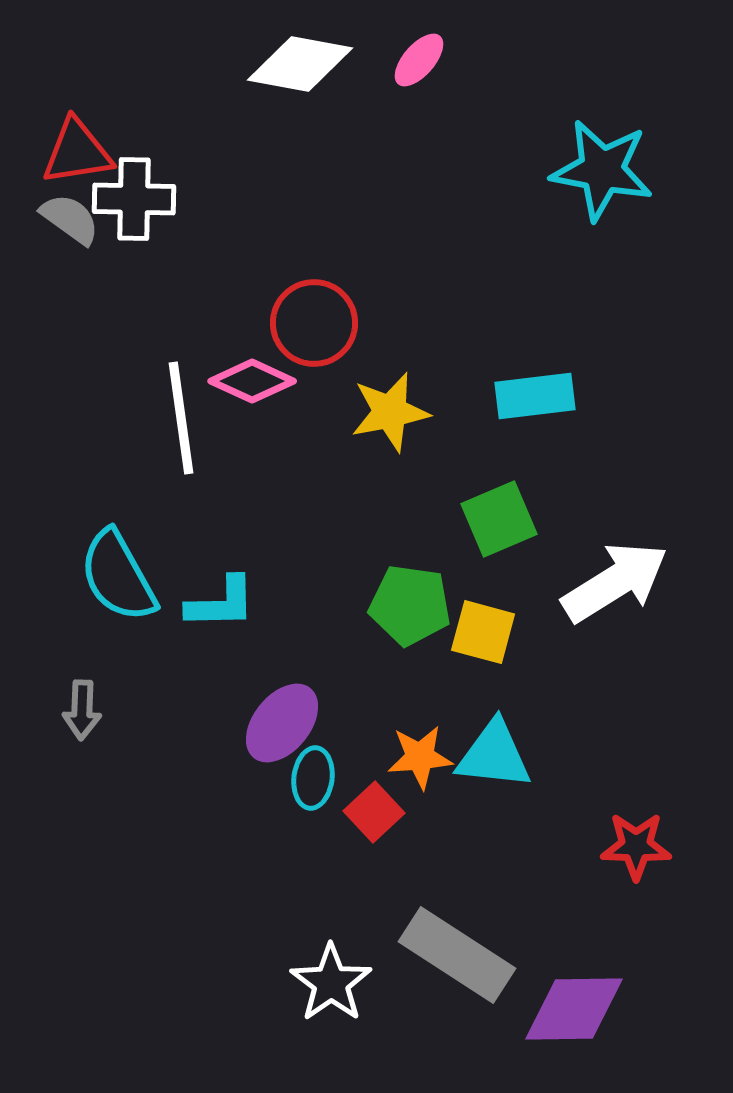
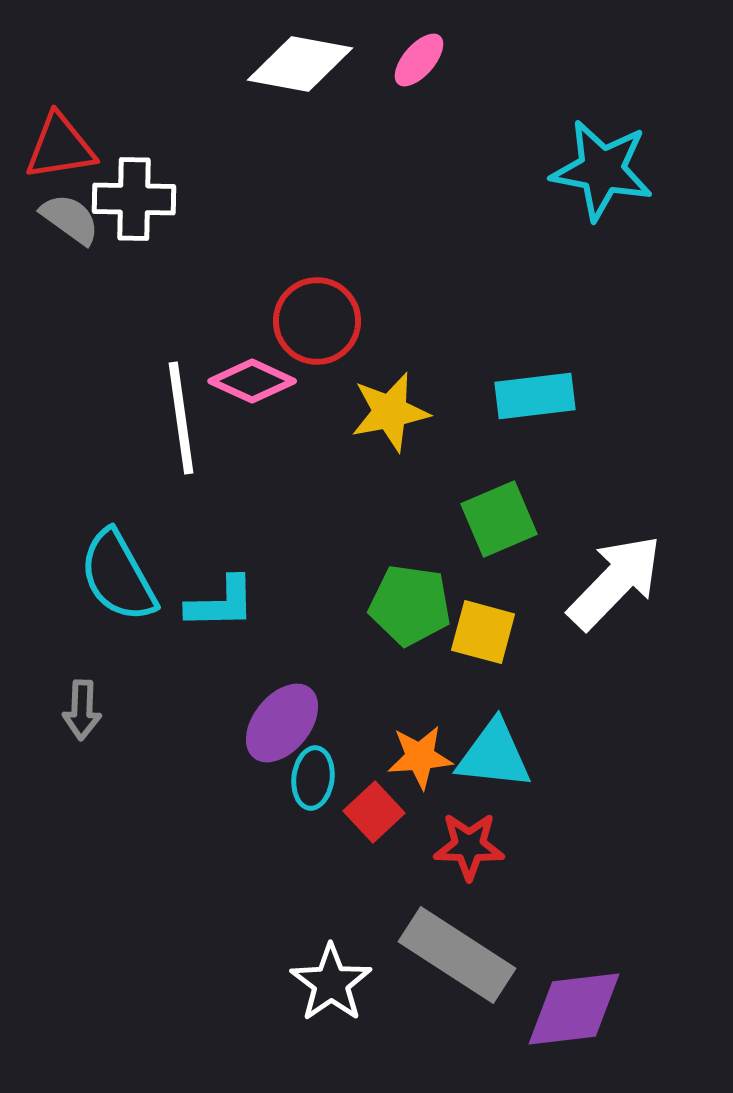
red triangle: moved 17 px left, 5 px up
red circle: moved 3 px right, 2 px up
white arrow: rotated 14 degrees counterclockwise
red star: moved 167 px left
purple diamond: rotated 6 degrees counterclockwise
